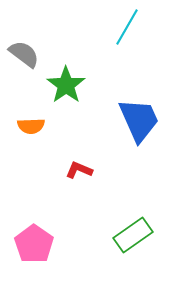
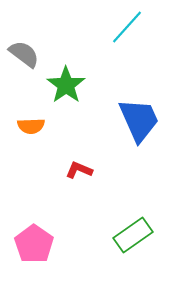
cyan line: rotated 12 degrees clockwise
